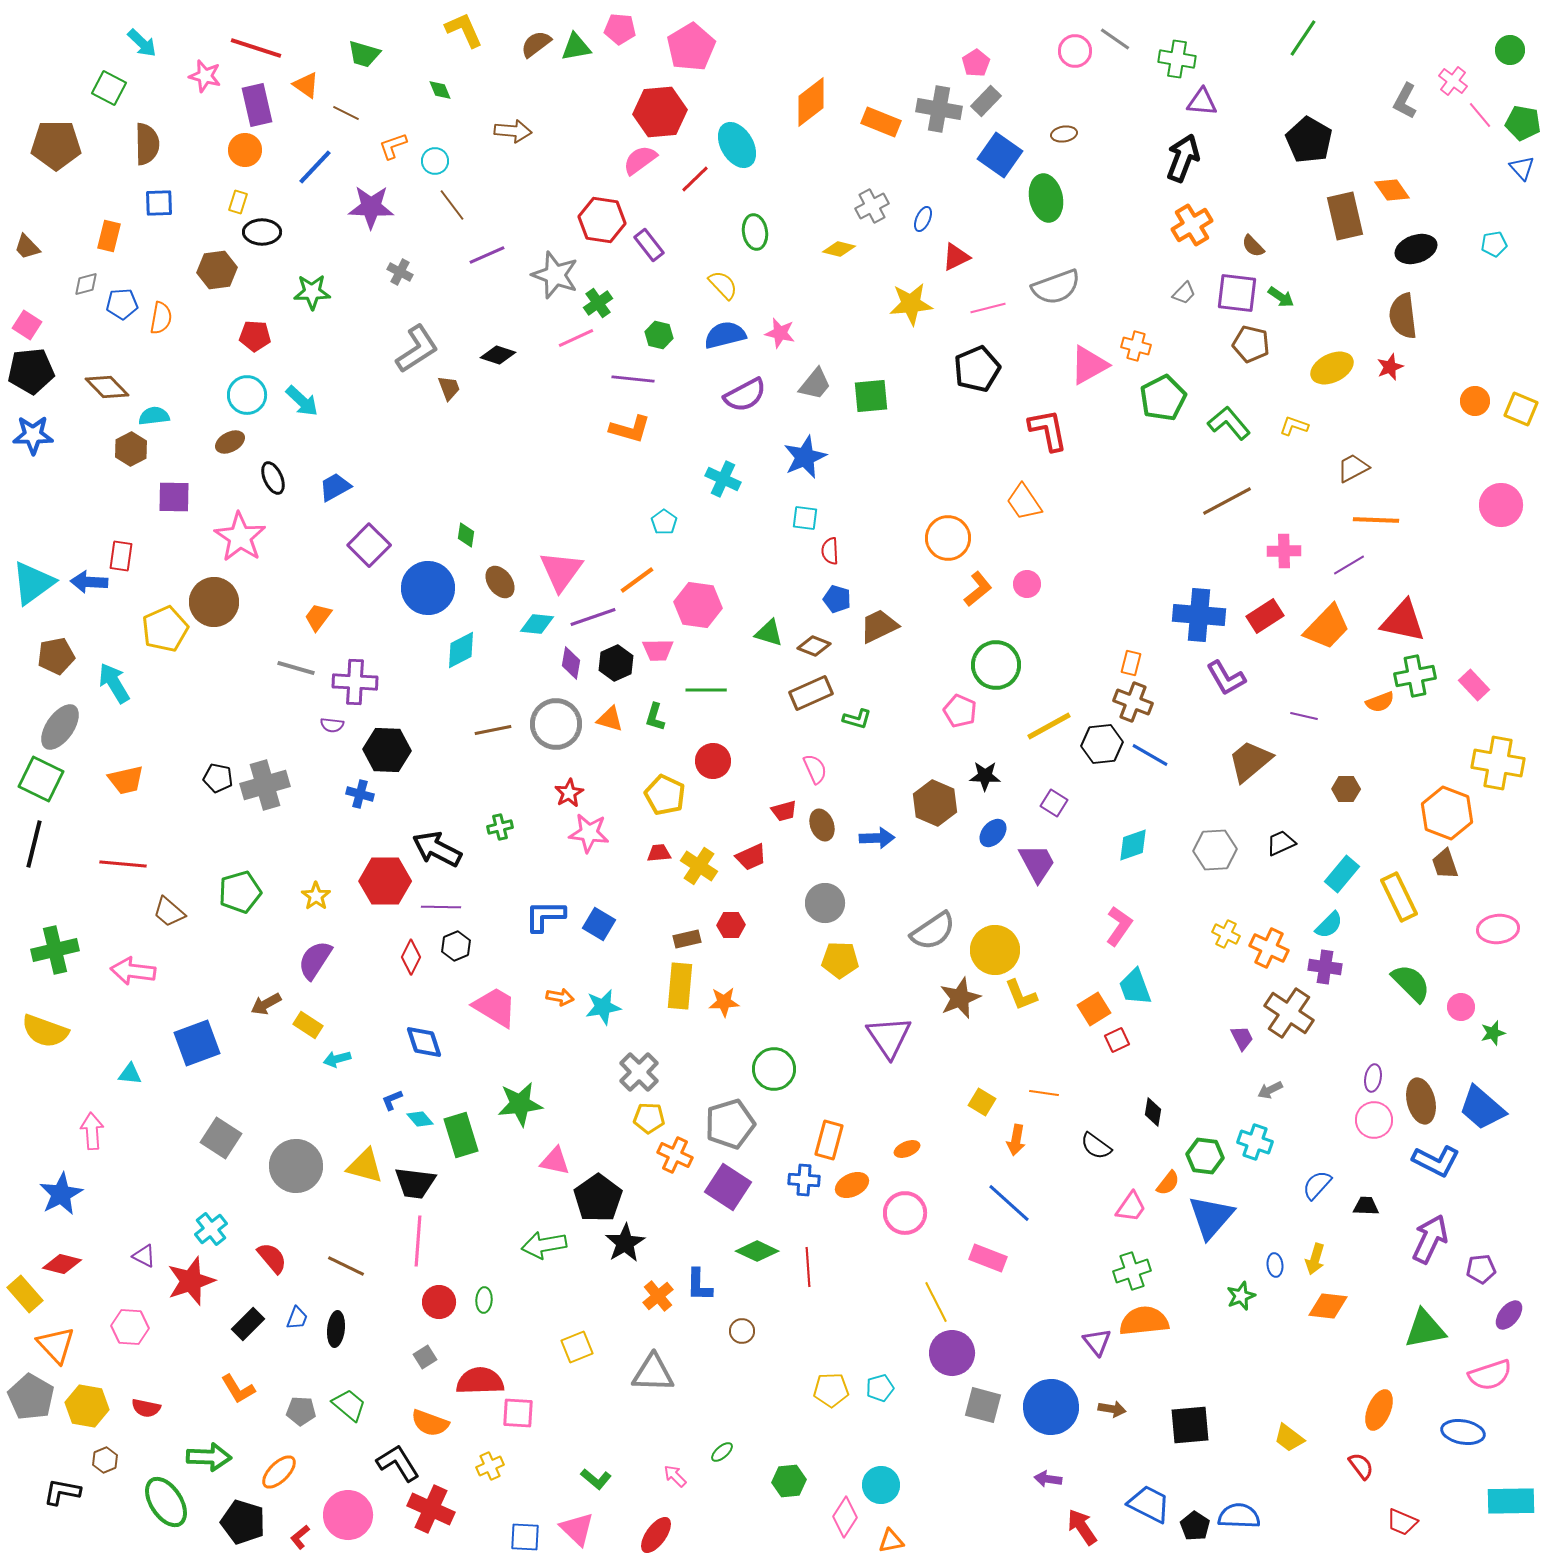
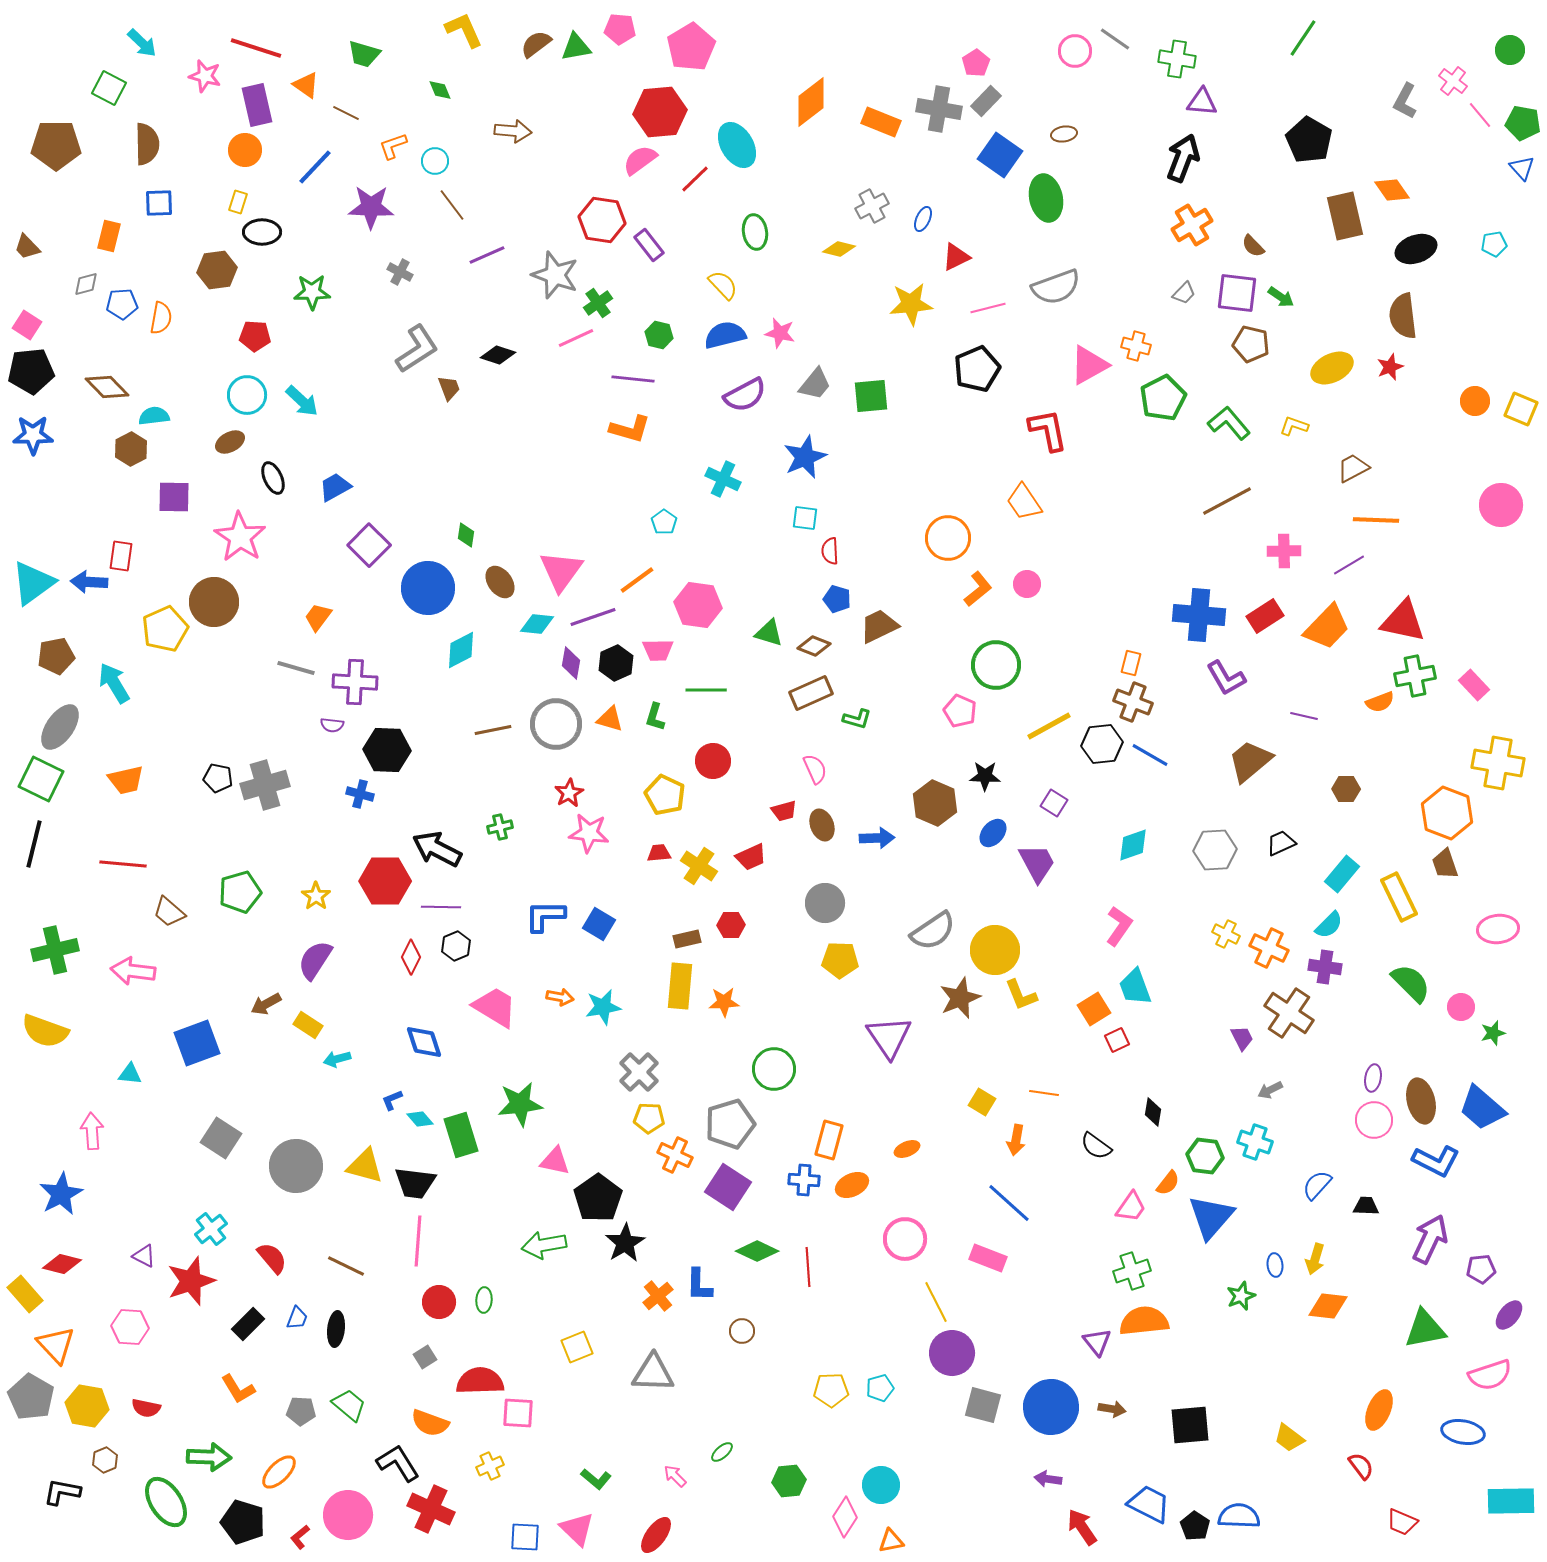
pink circle at (905, 1213): moved 26 px down
